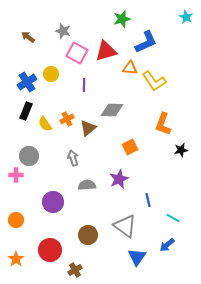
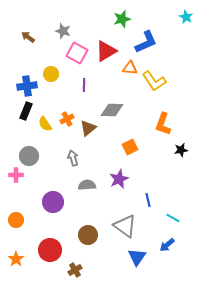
red triangle: rotated 15 degrees counterclockwise
blue cross: moved 4 px down; rotated 24 degrees clockwise
